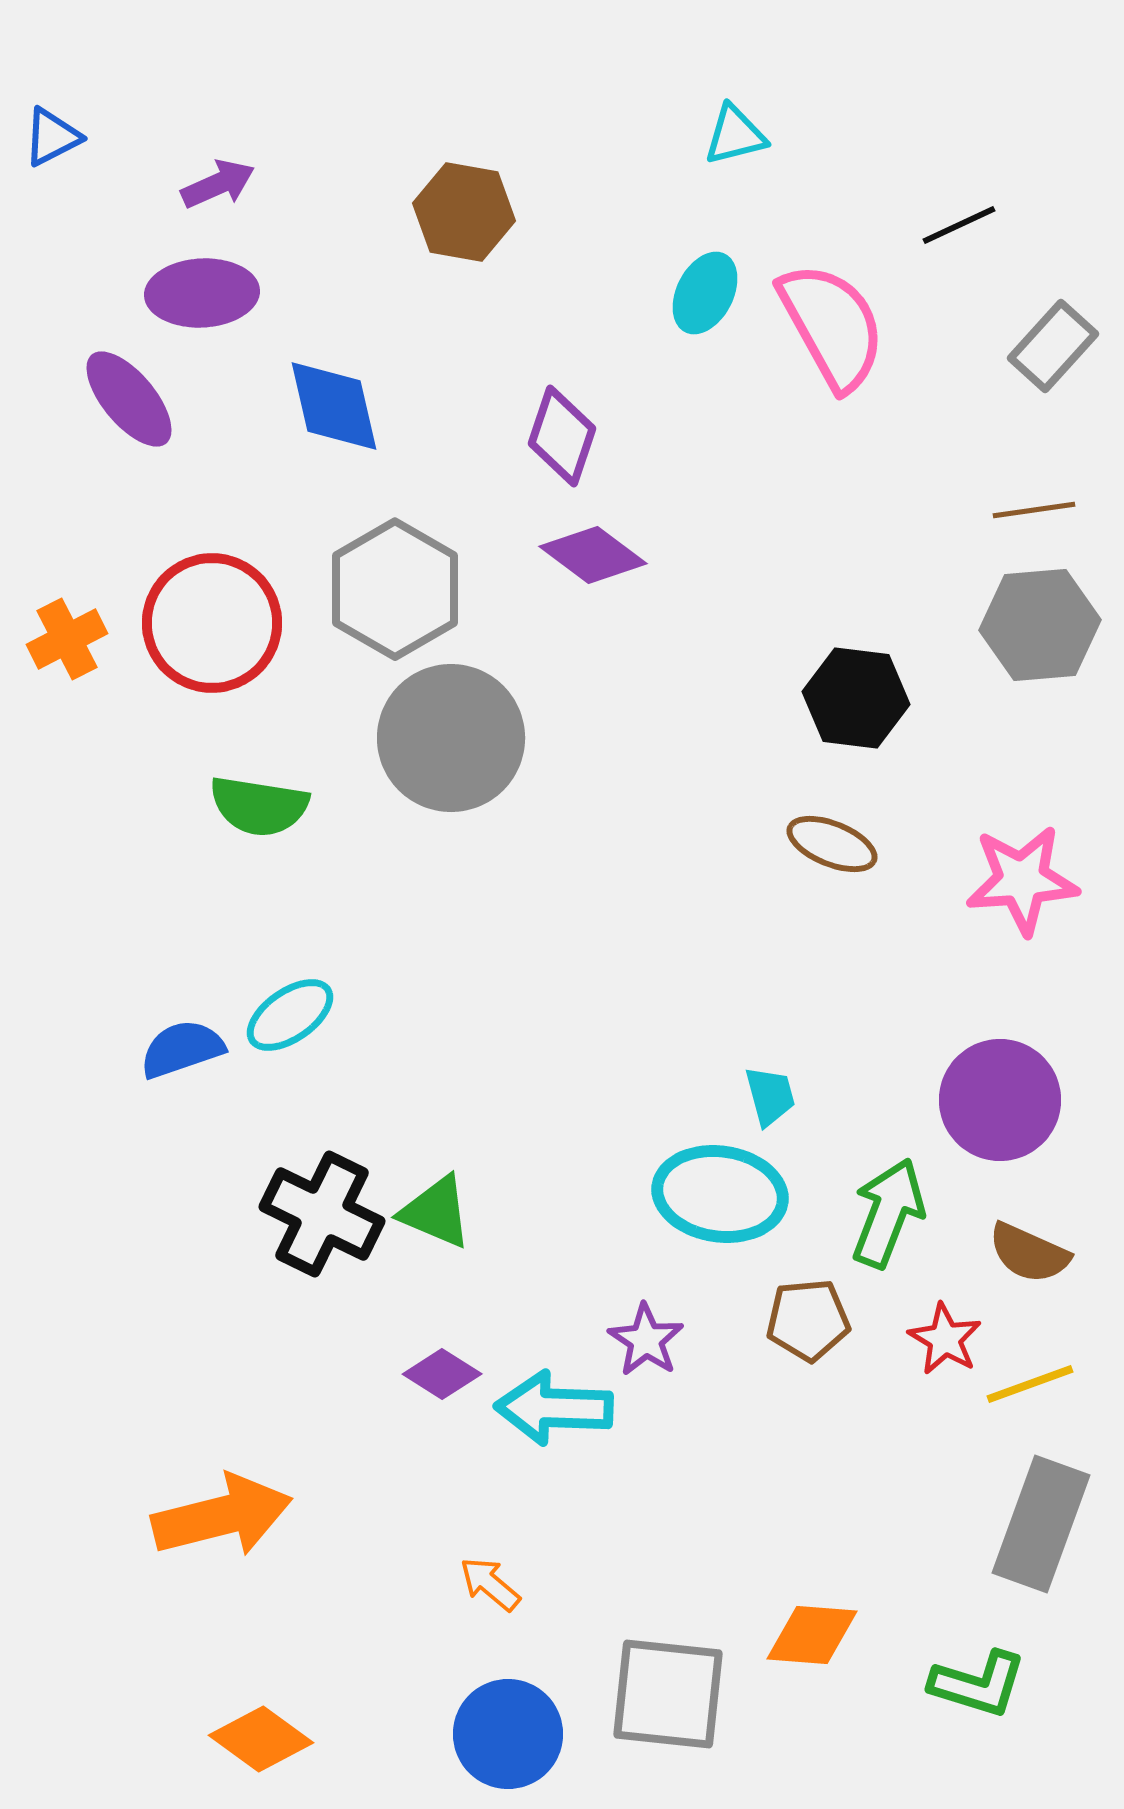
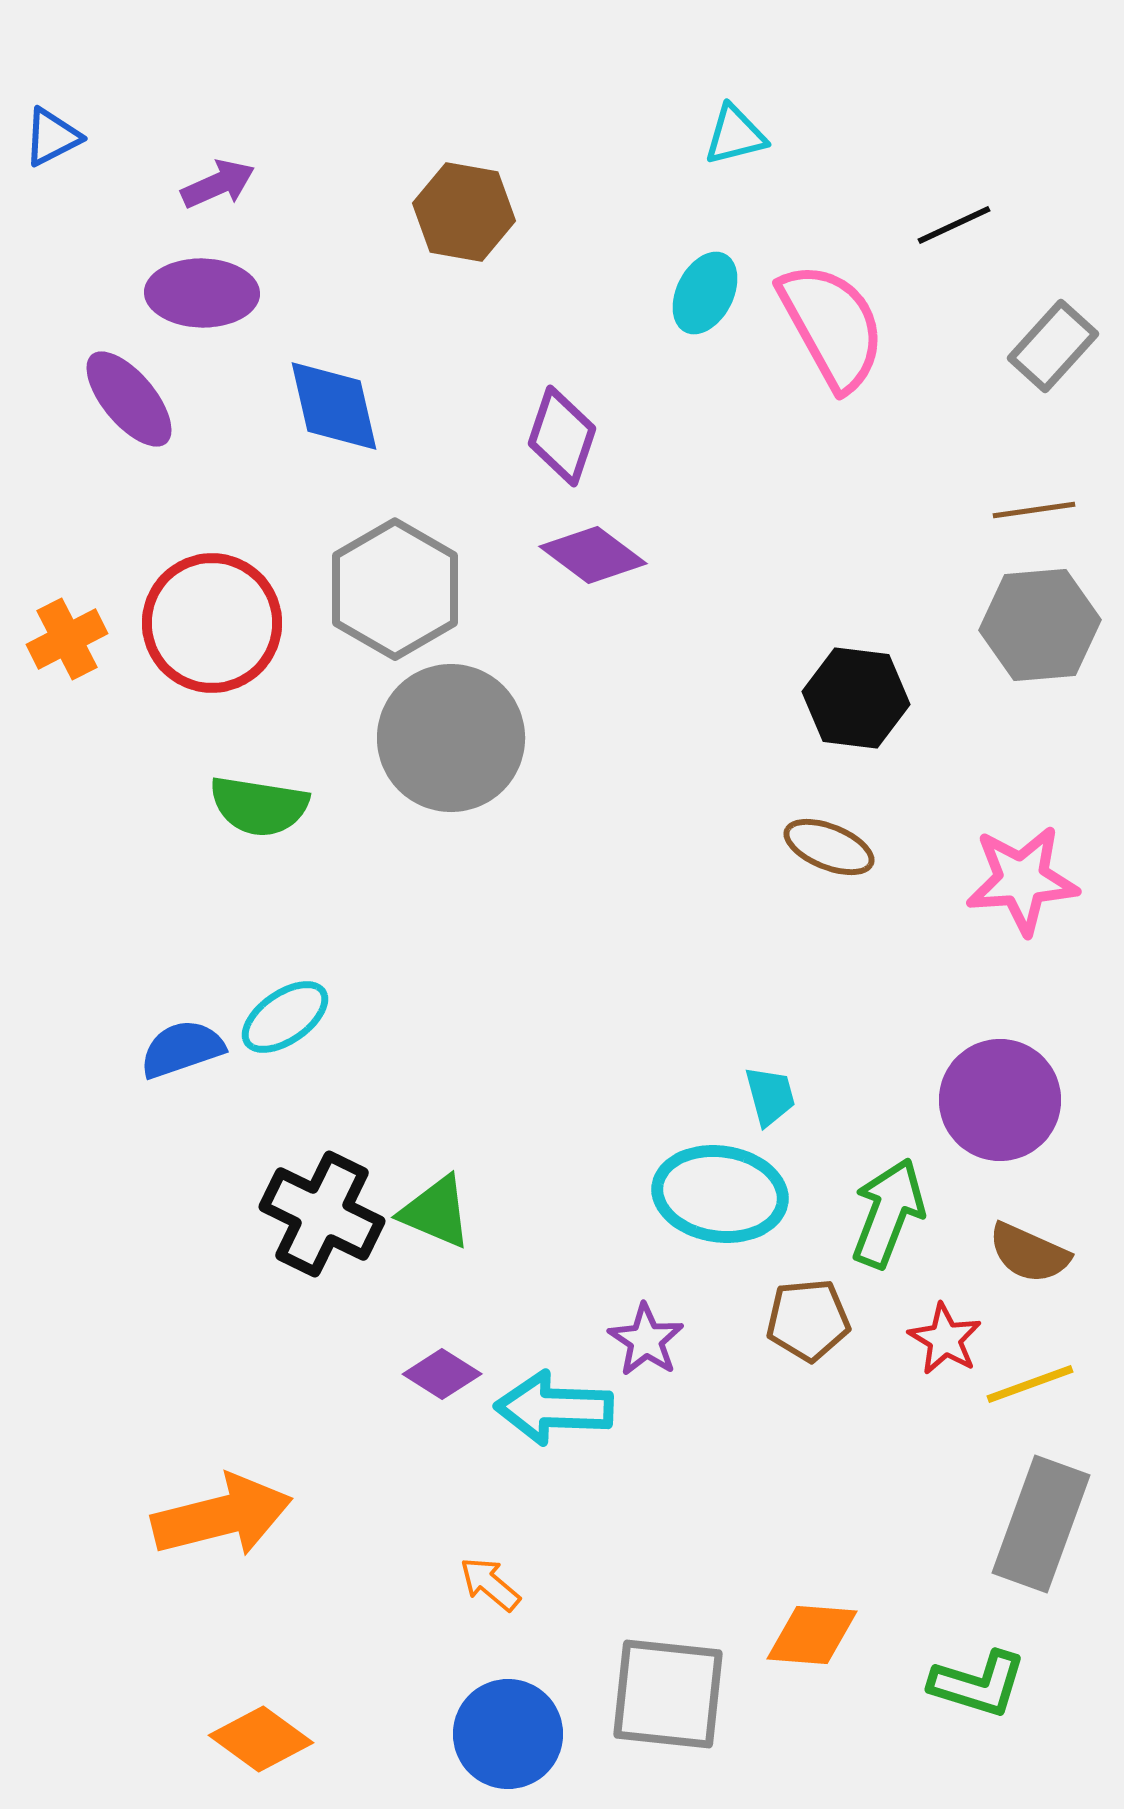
black line at (959, 225): moved 5 px left
purple ellipse at (202, 293): rotated 4 degrees clockwise
brown ellipse at (832, 844): moved 3 px left, 3 px down
cyan ellipse at (290, 1015): moved 5 px left, 2 px down
